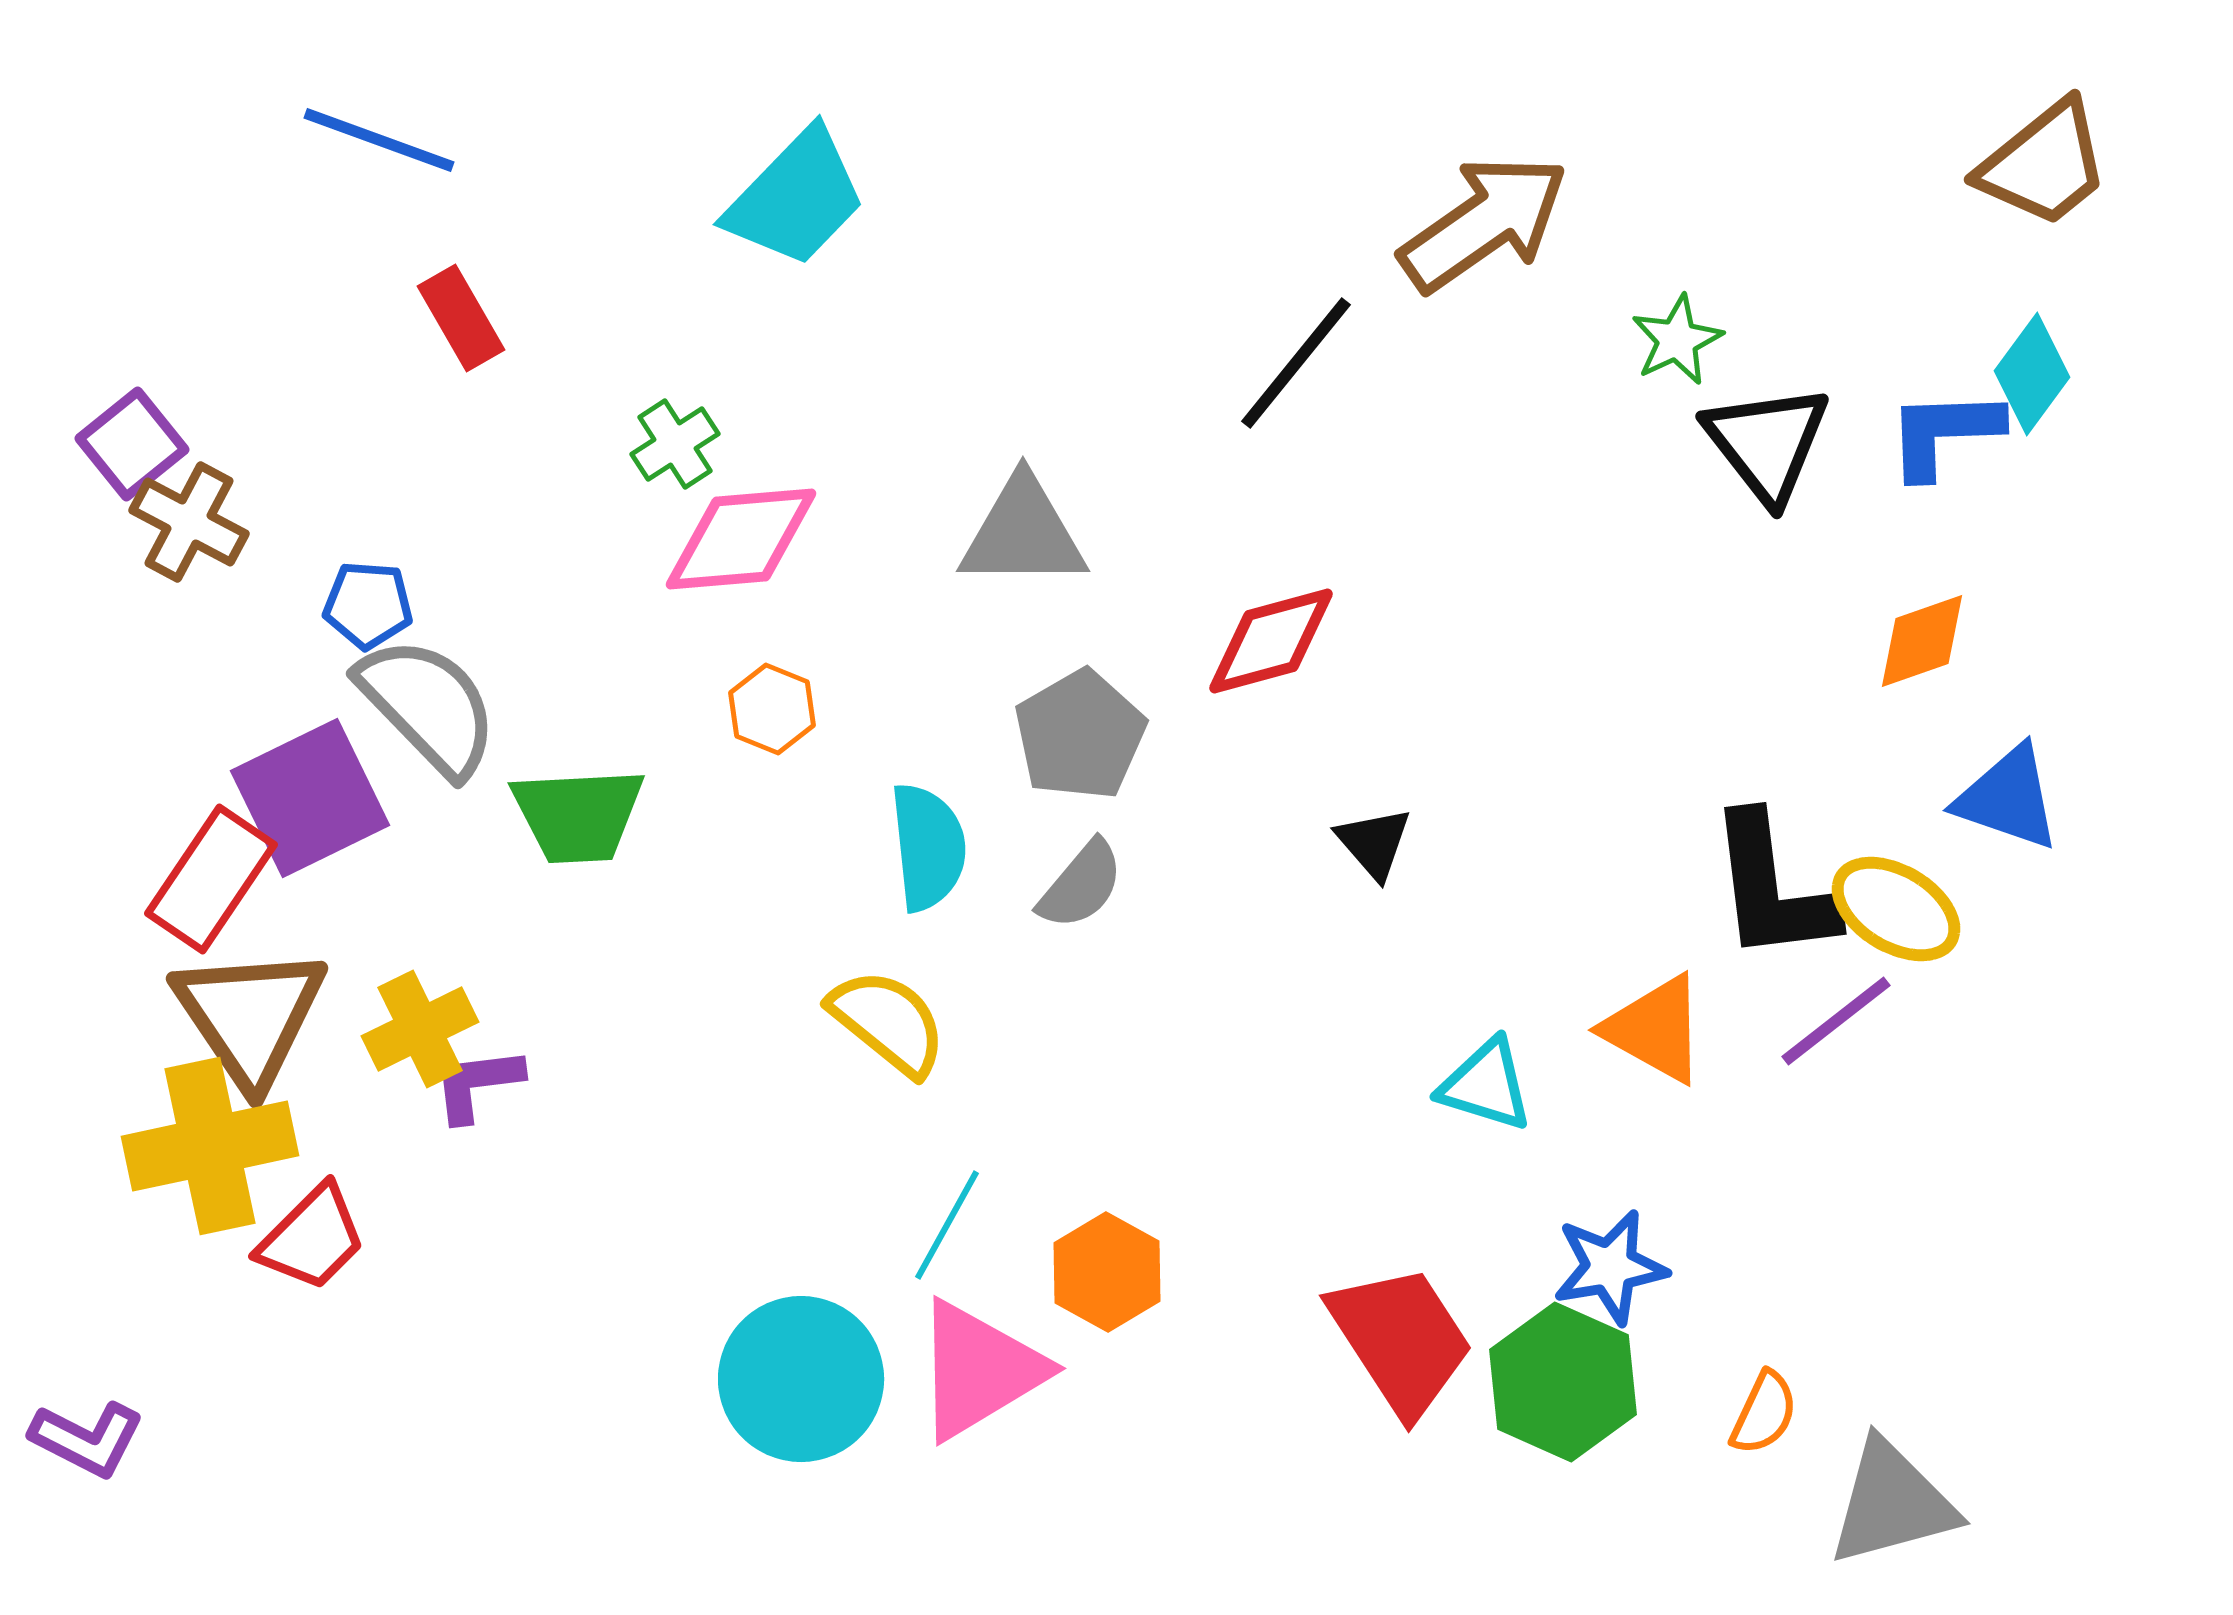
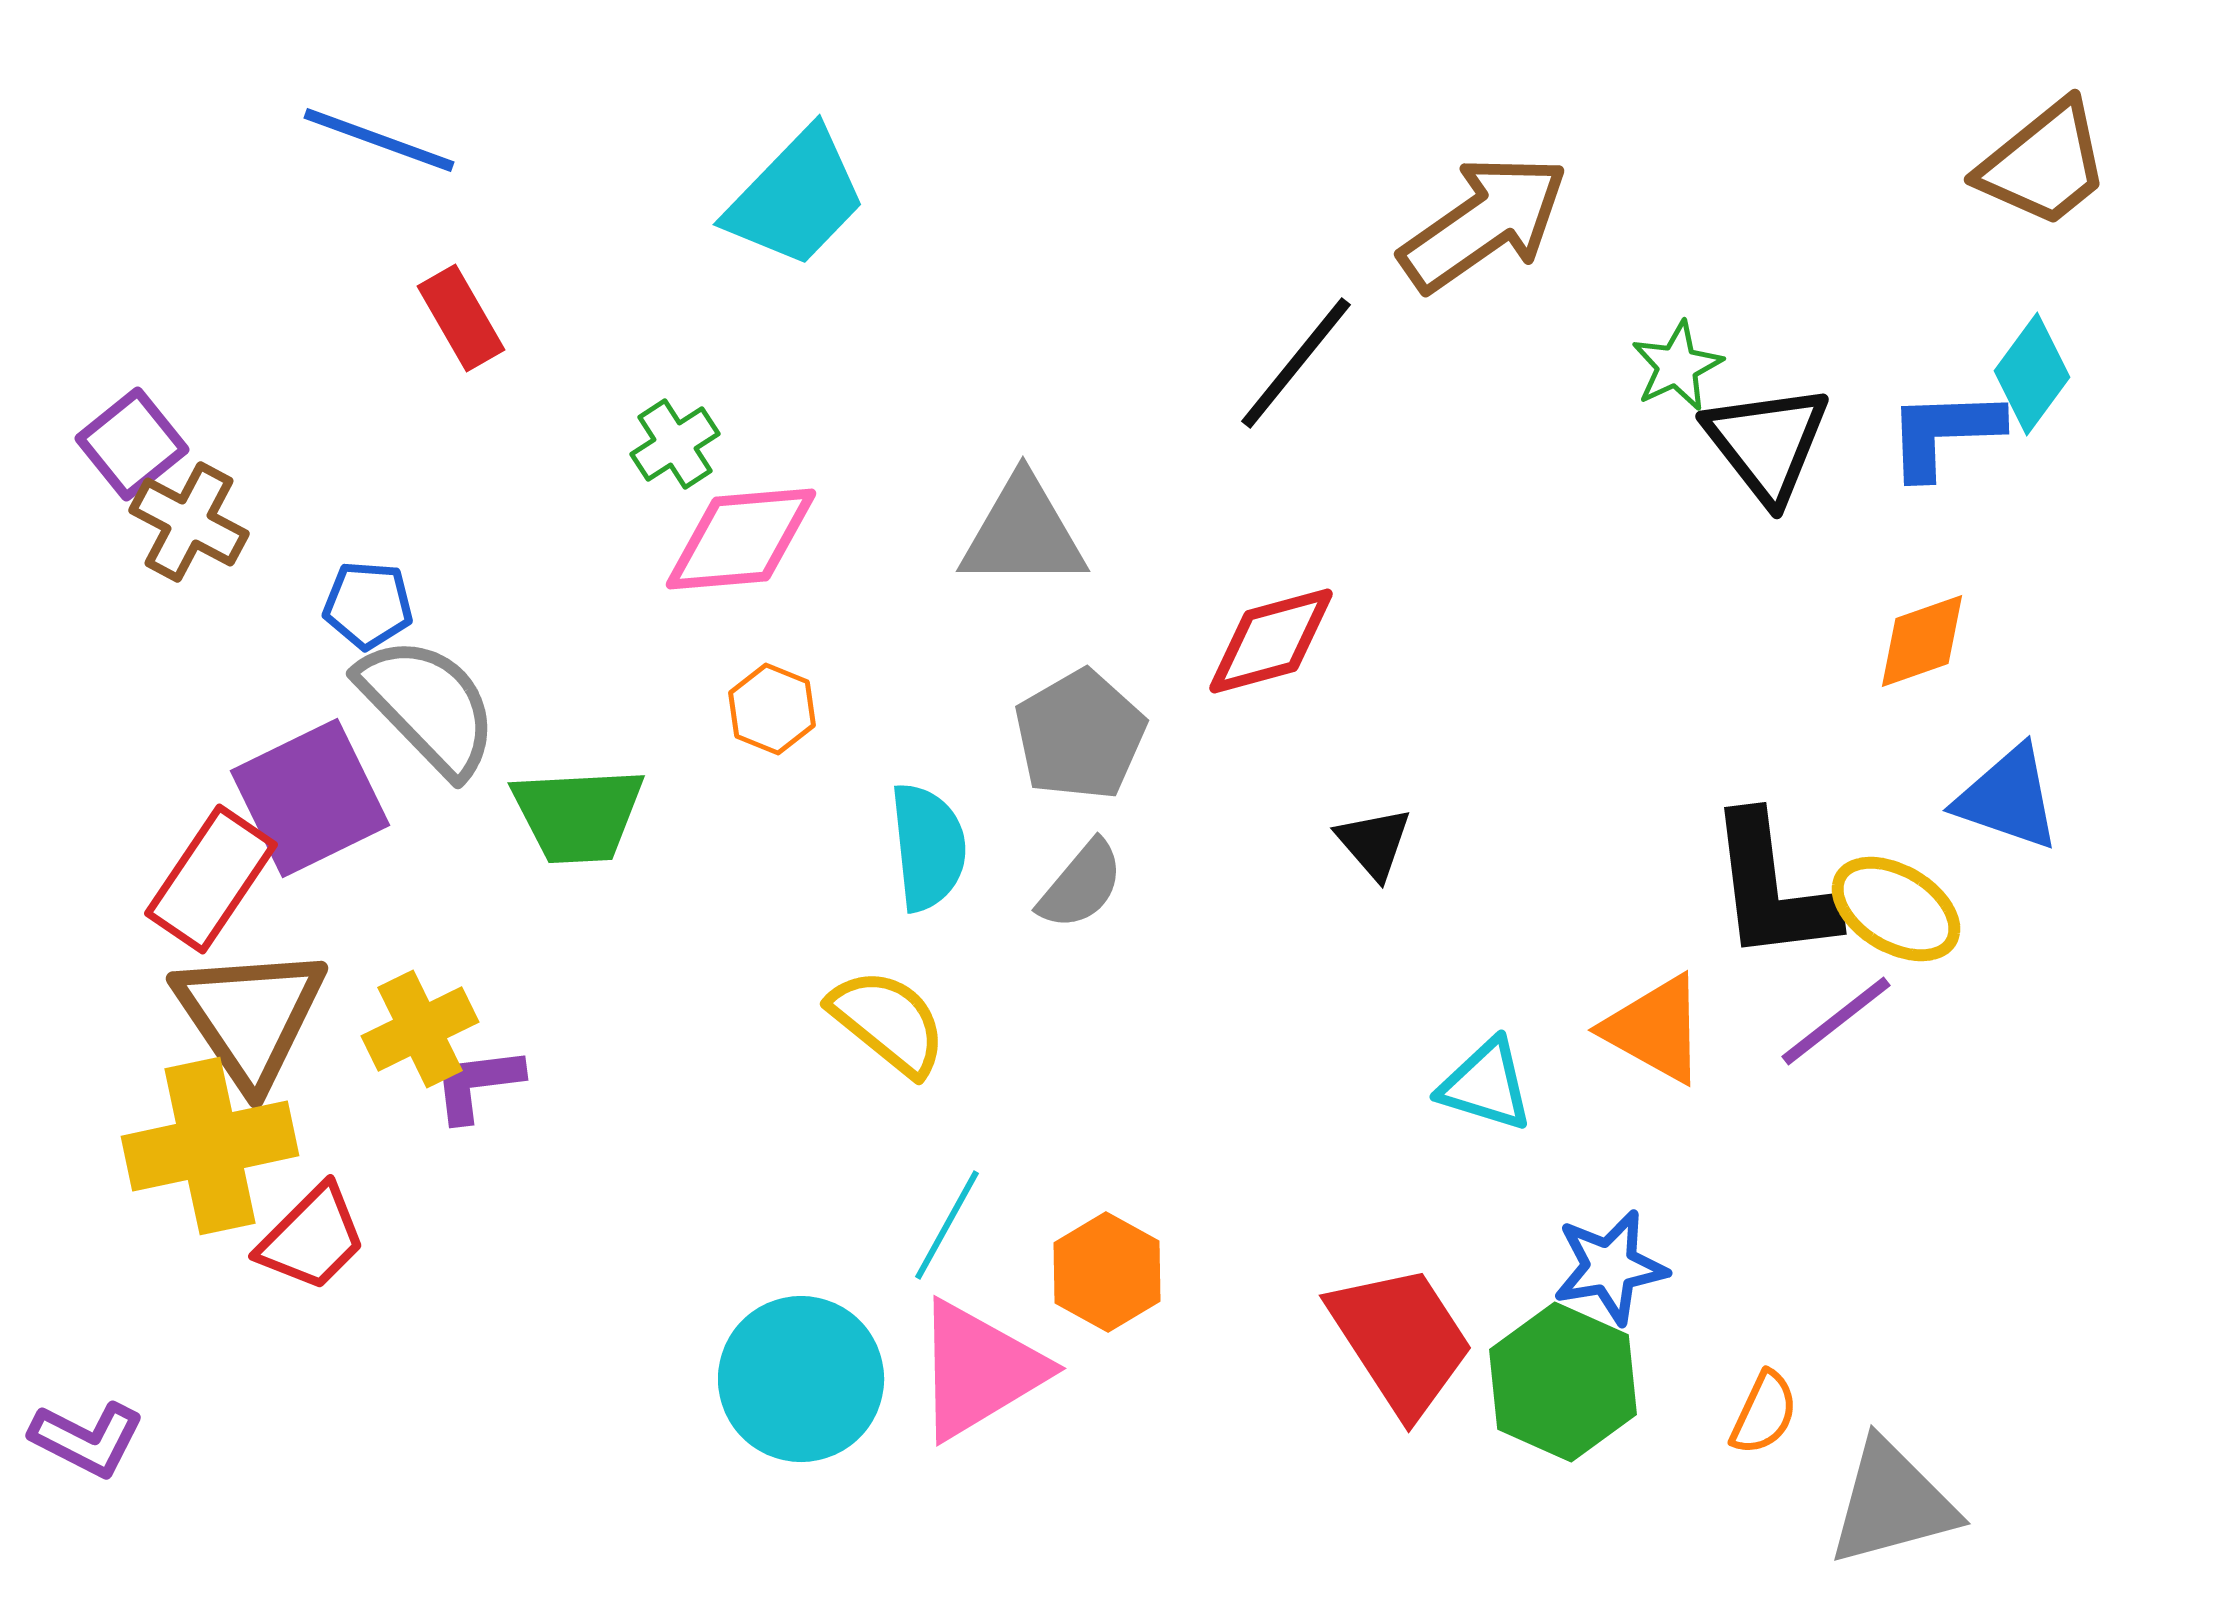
green star at (1677, 340): moved 26 px down
